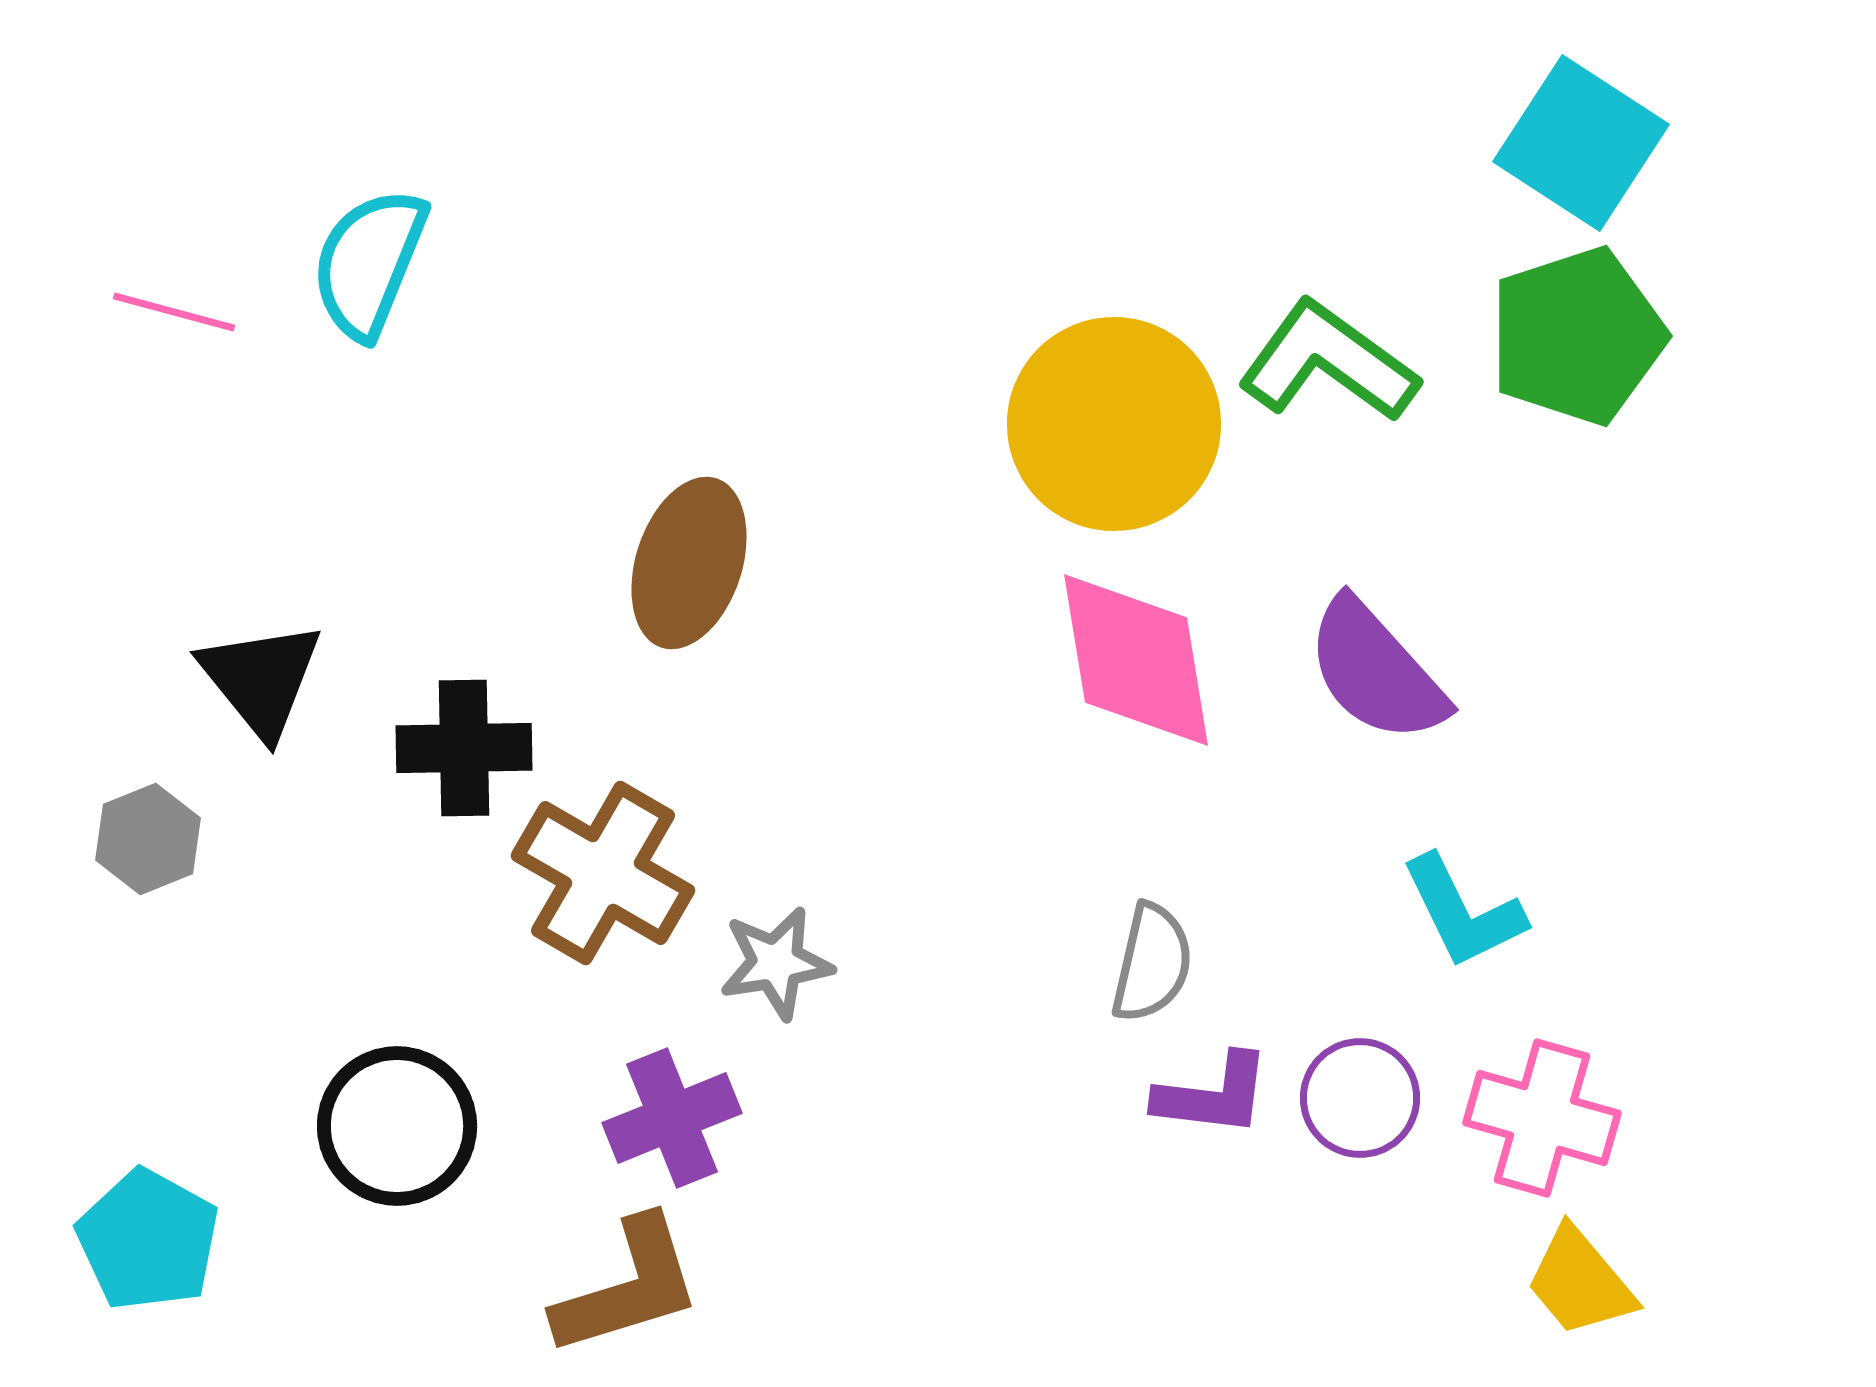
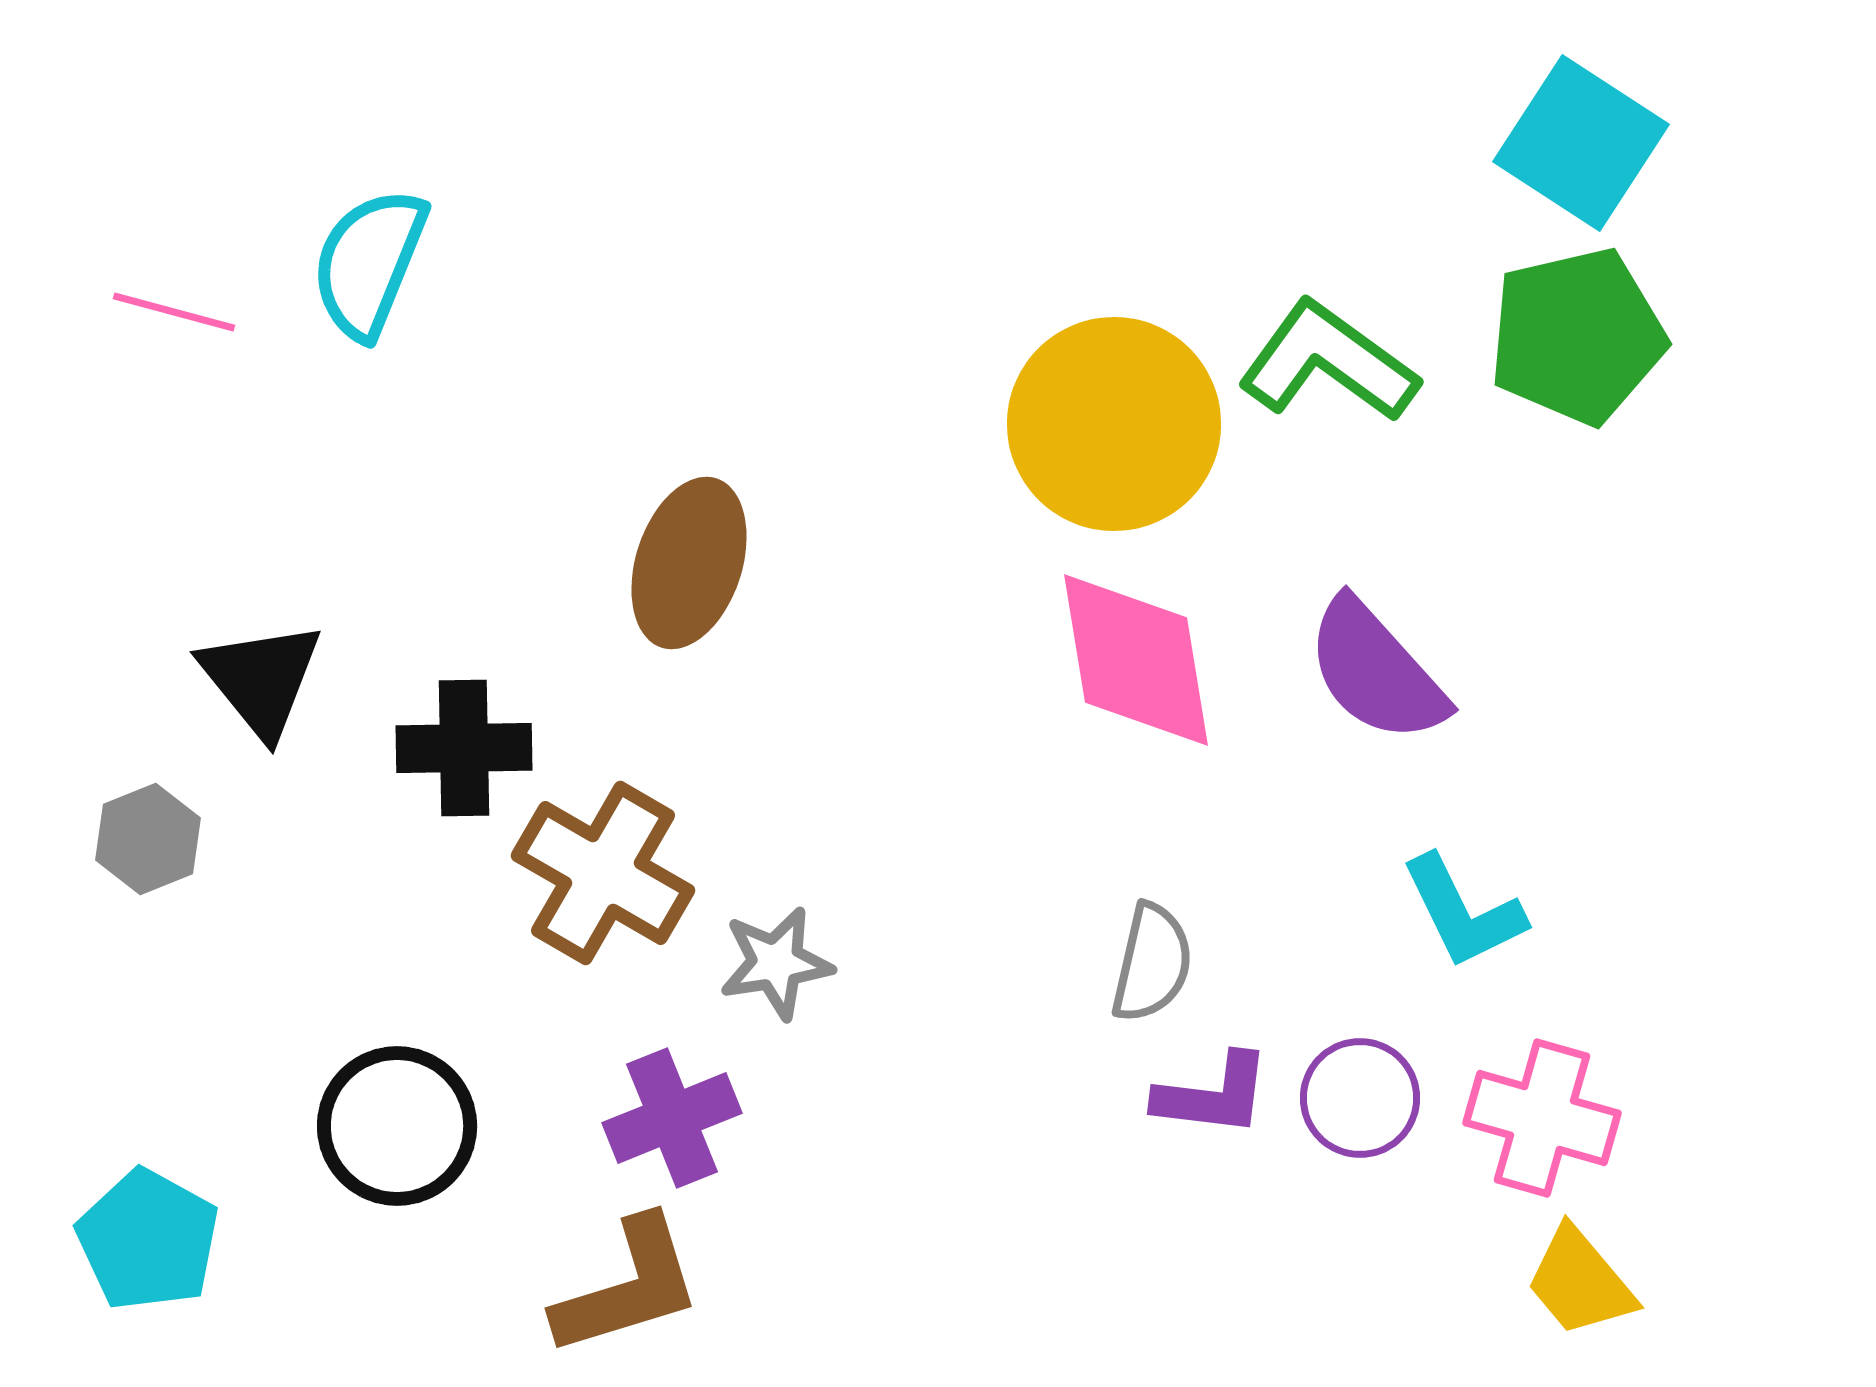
green pentagon: rotated 5 degrees clockwise
